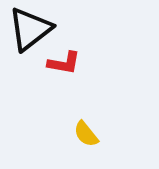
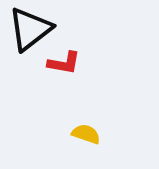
yellow semicircle: rotated 148 degrees clockwise
